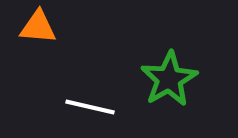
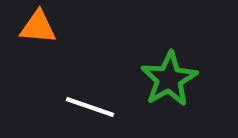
white line: rotated 6 degrees clockwise
